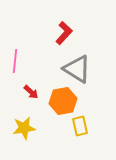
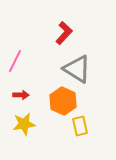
pink line: rotated 20 degrees clockwise
red arrow: moved 10 px left, 3 px down; rotated 42 degrees counterclockwise
orange hexagon: rotated 24 degrees counterclockwise
yellow star: moved 4 px up
